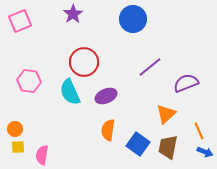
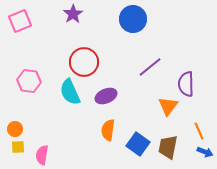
purple semicircle: moved 1 px down; rotated 70 degrees counterclockwise
orange triangle: moved 2 px right, 8 px up; rotated 10 degrees counterclockwise
